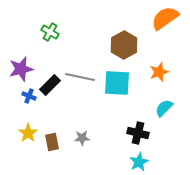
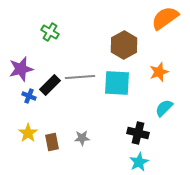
gray line: rotated 16 degrees counterclockwise
